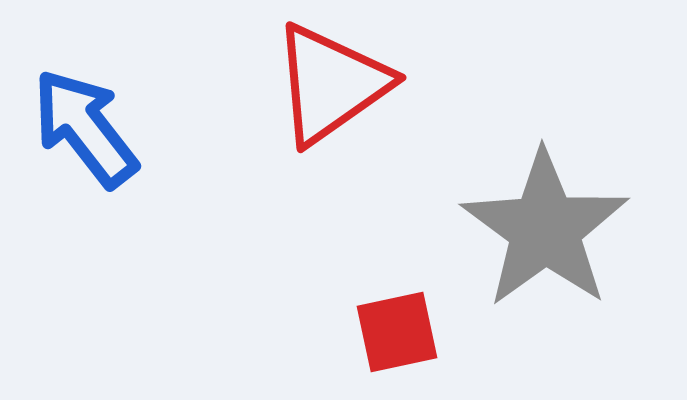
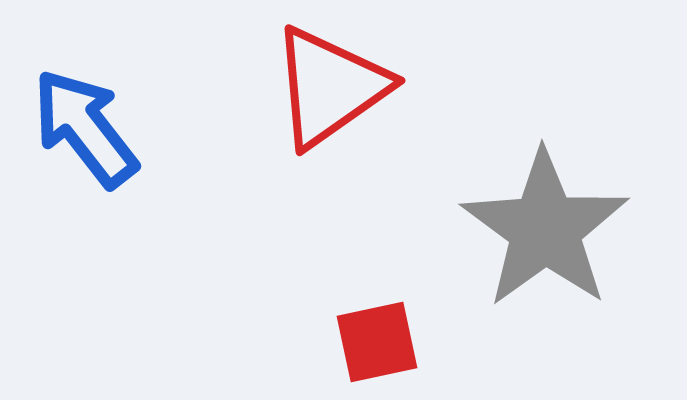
red triangle: moved 1 px left, 3 px down
red square: moved 20 px left, 10 px down
